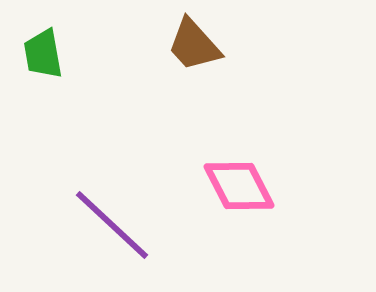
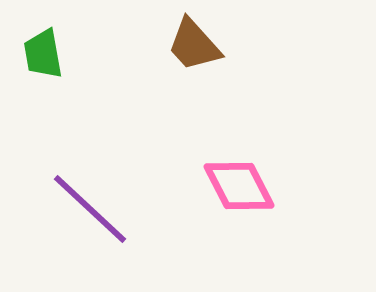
purple line: moved 22 px left, 16 px up
